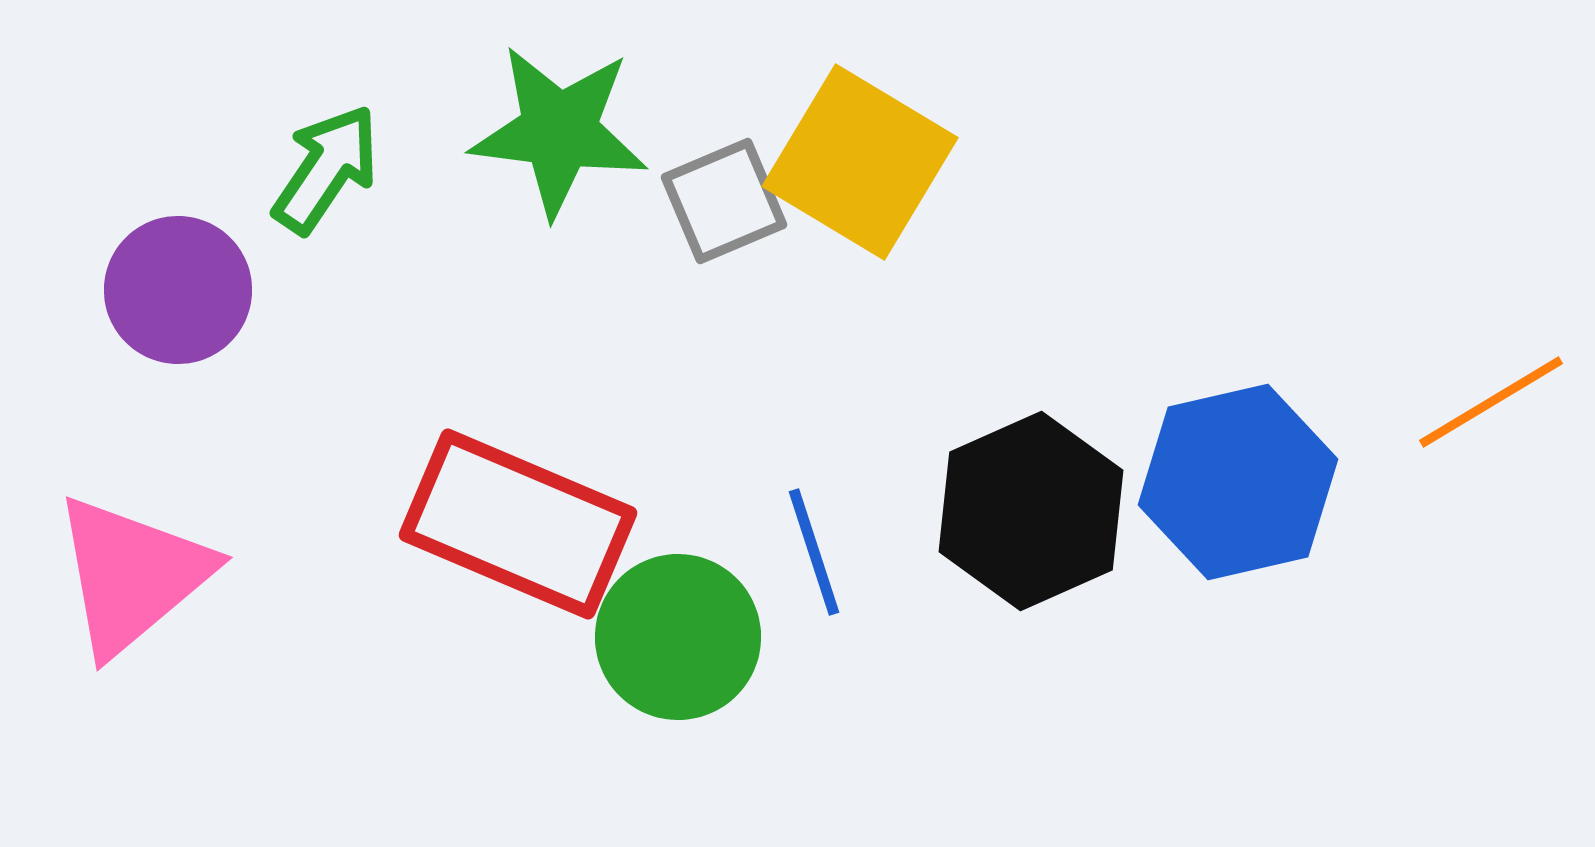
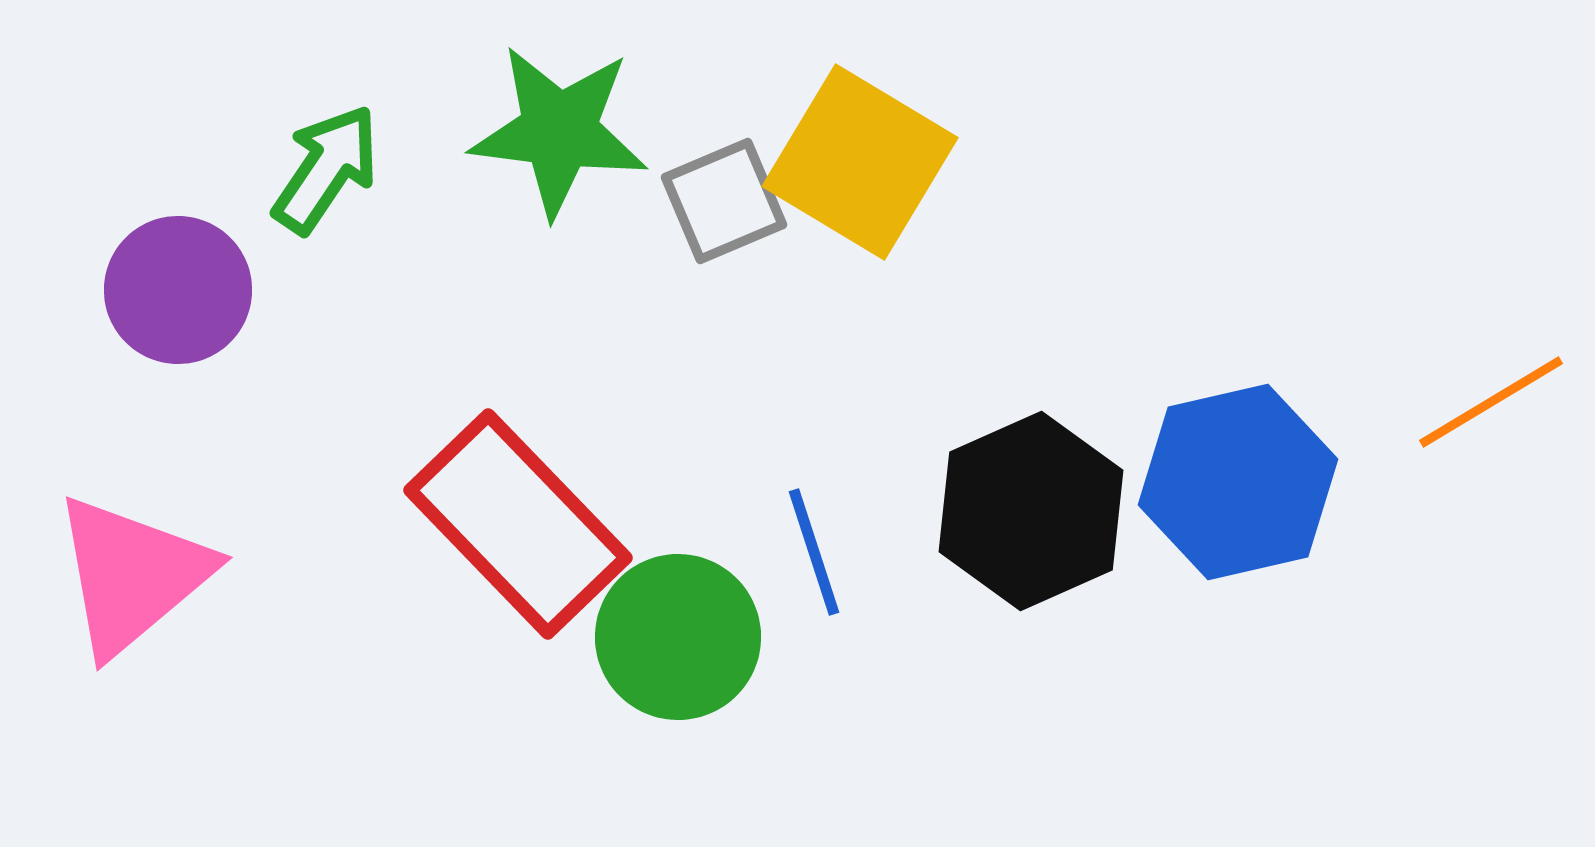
red rectangle: rotated 23 degrees clockwise
